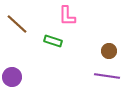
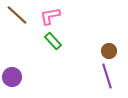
pink L-shape: moved 17 px left; rotated 80 degrees clockwise
brown line: moved 9 px up
green rectangle: rotated 30 degrees clockwise
purple line: rotated 65 degrees clockwise
